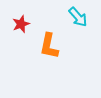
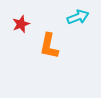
cyan arrow: rotated 70 degrees counterclockwise
